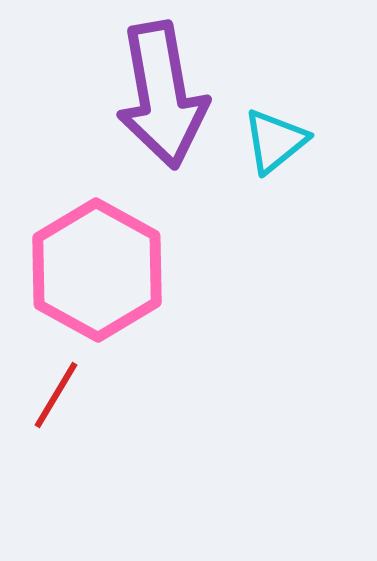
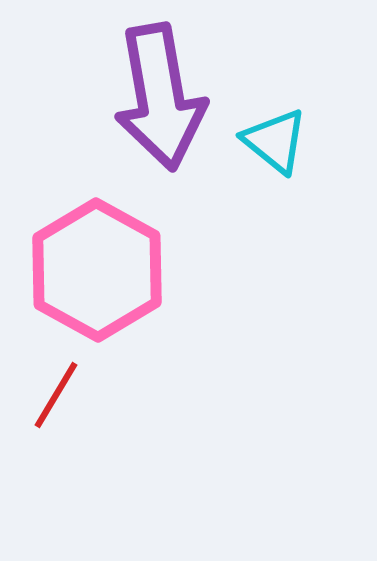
purple arrow: moved 2 px left, 2 px down
cyan triangle: rotated 42 degrees counterclockwise
